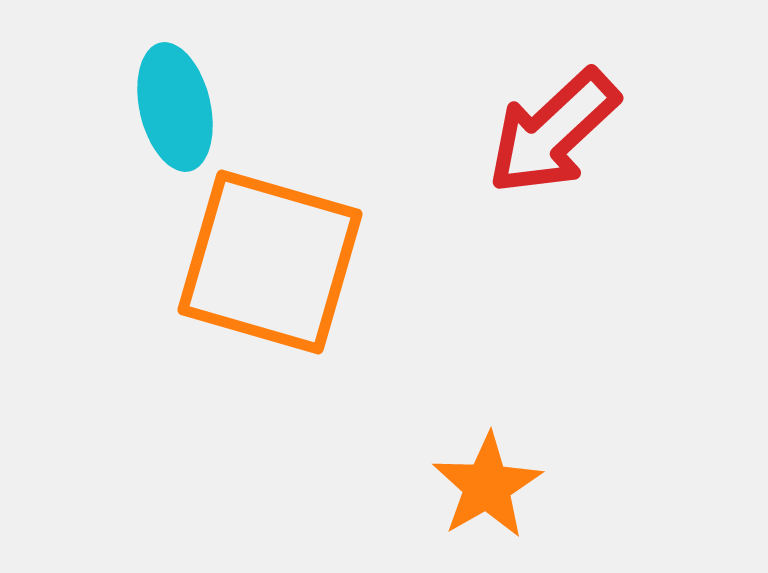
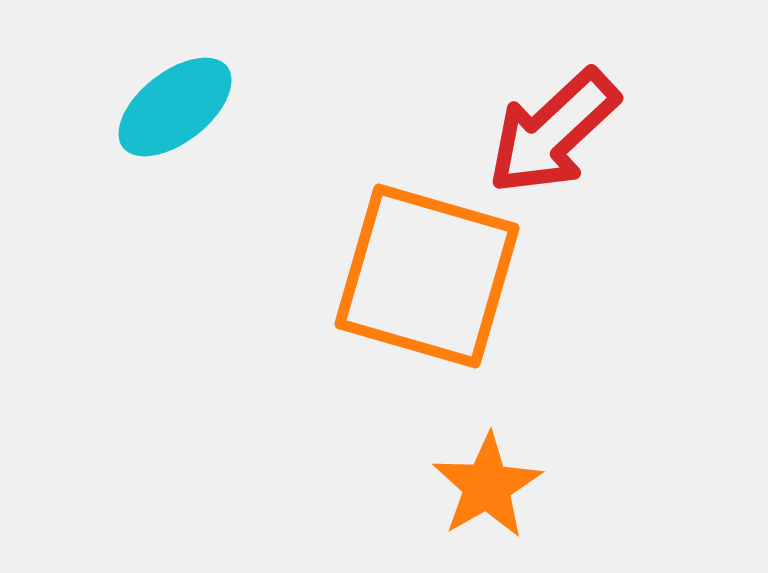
cyan ellipse: rotated 65 degrees clockwise
orange square: moved 157 px right, 14 px down
